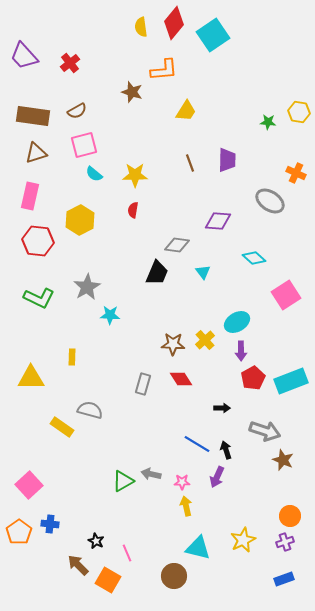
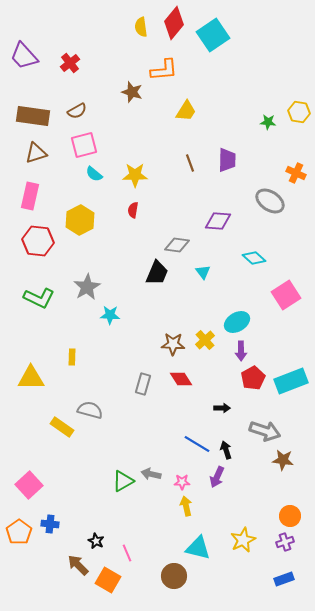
brown star at (283, 460): rotated 15 degrees counterclockwise
